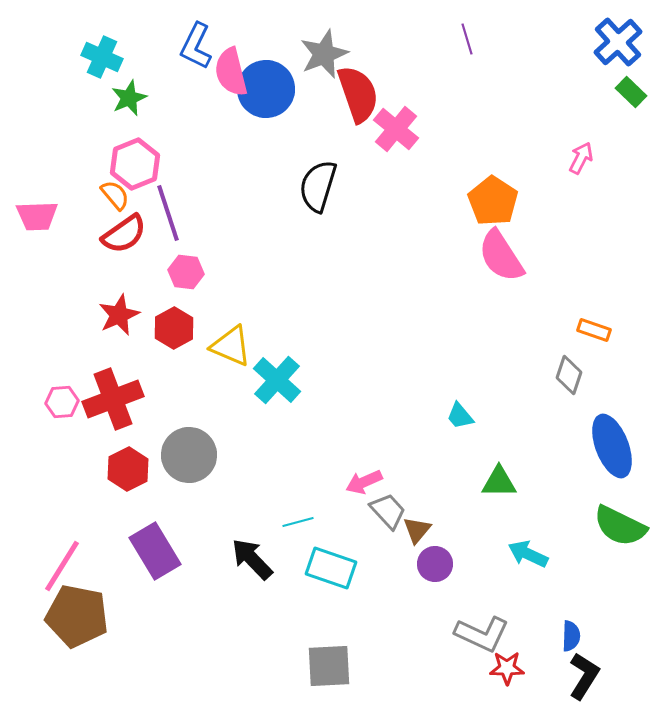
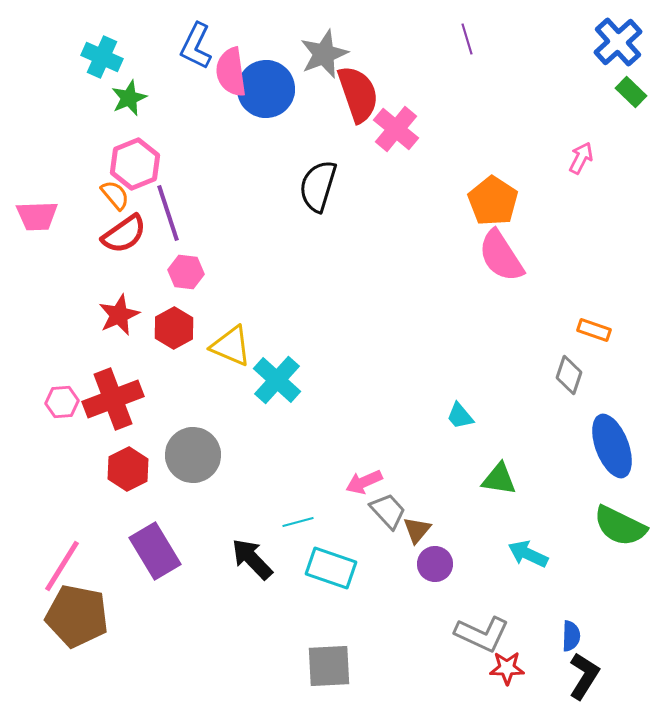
pink semicircle at (231, 72): rotated 6 degrees clockwise
gray circle at (189, 455): moved 4 px right
green triangle at (499, 482): moved 3 px up; rotated 9 degrees clockwise
